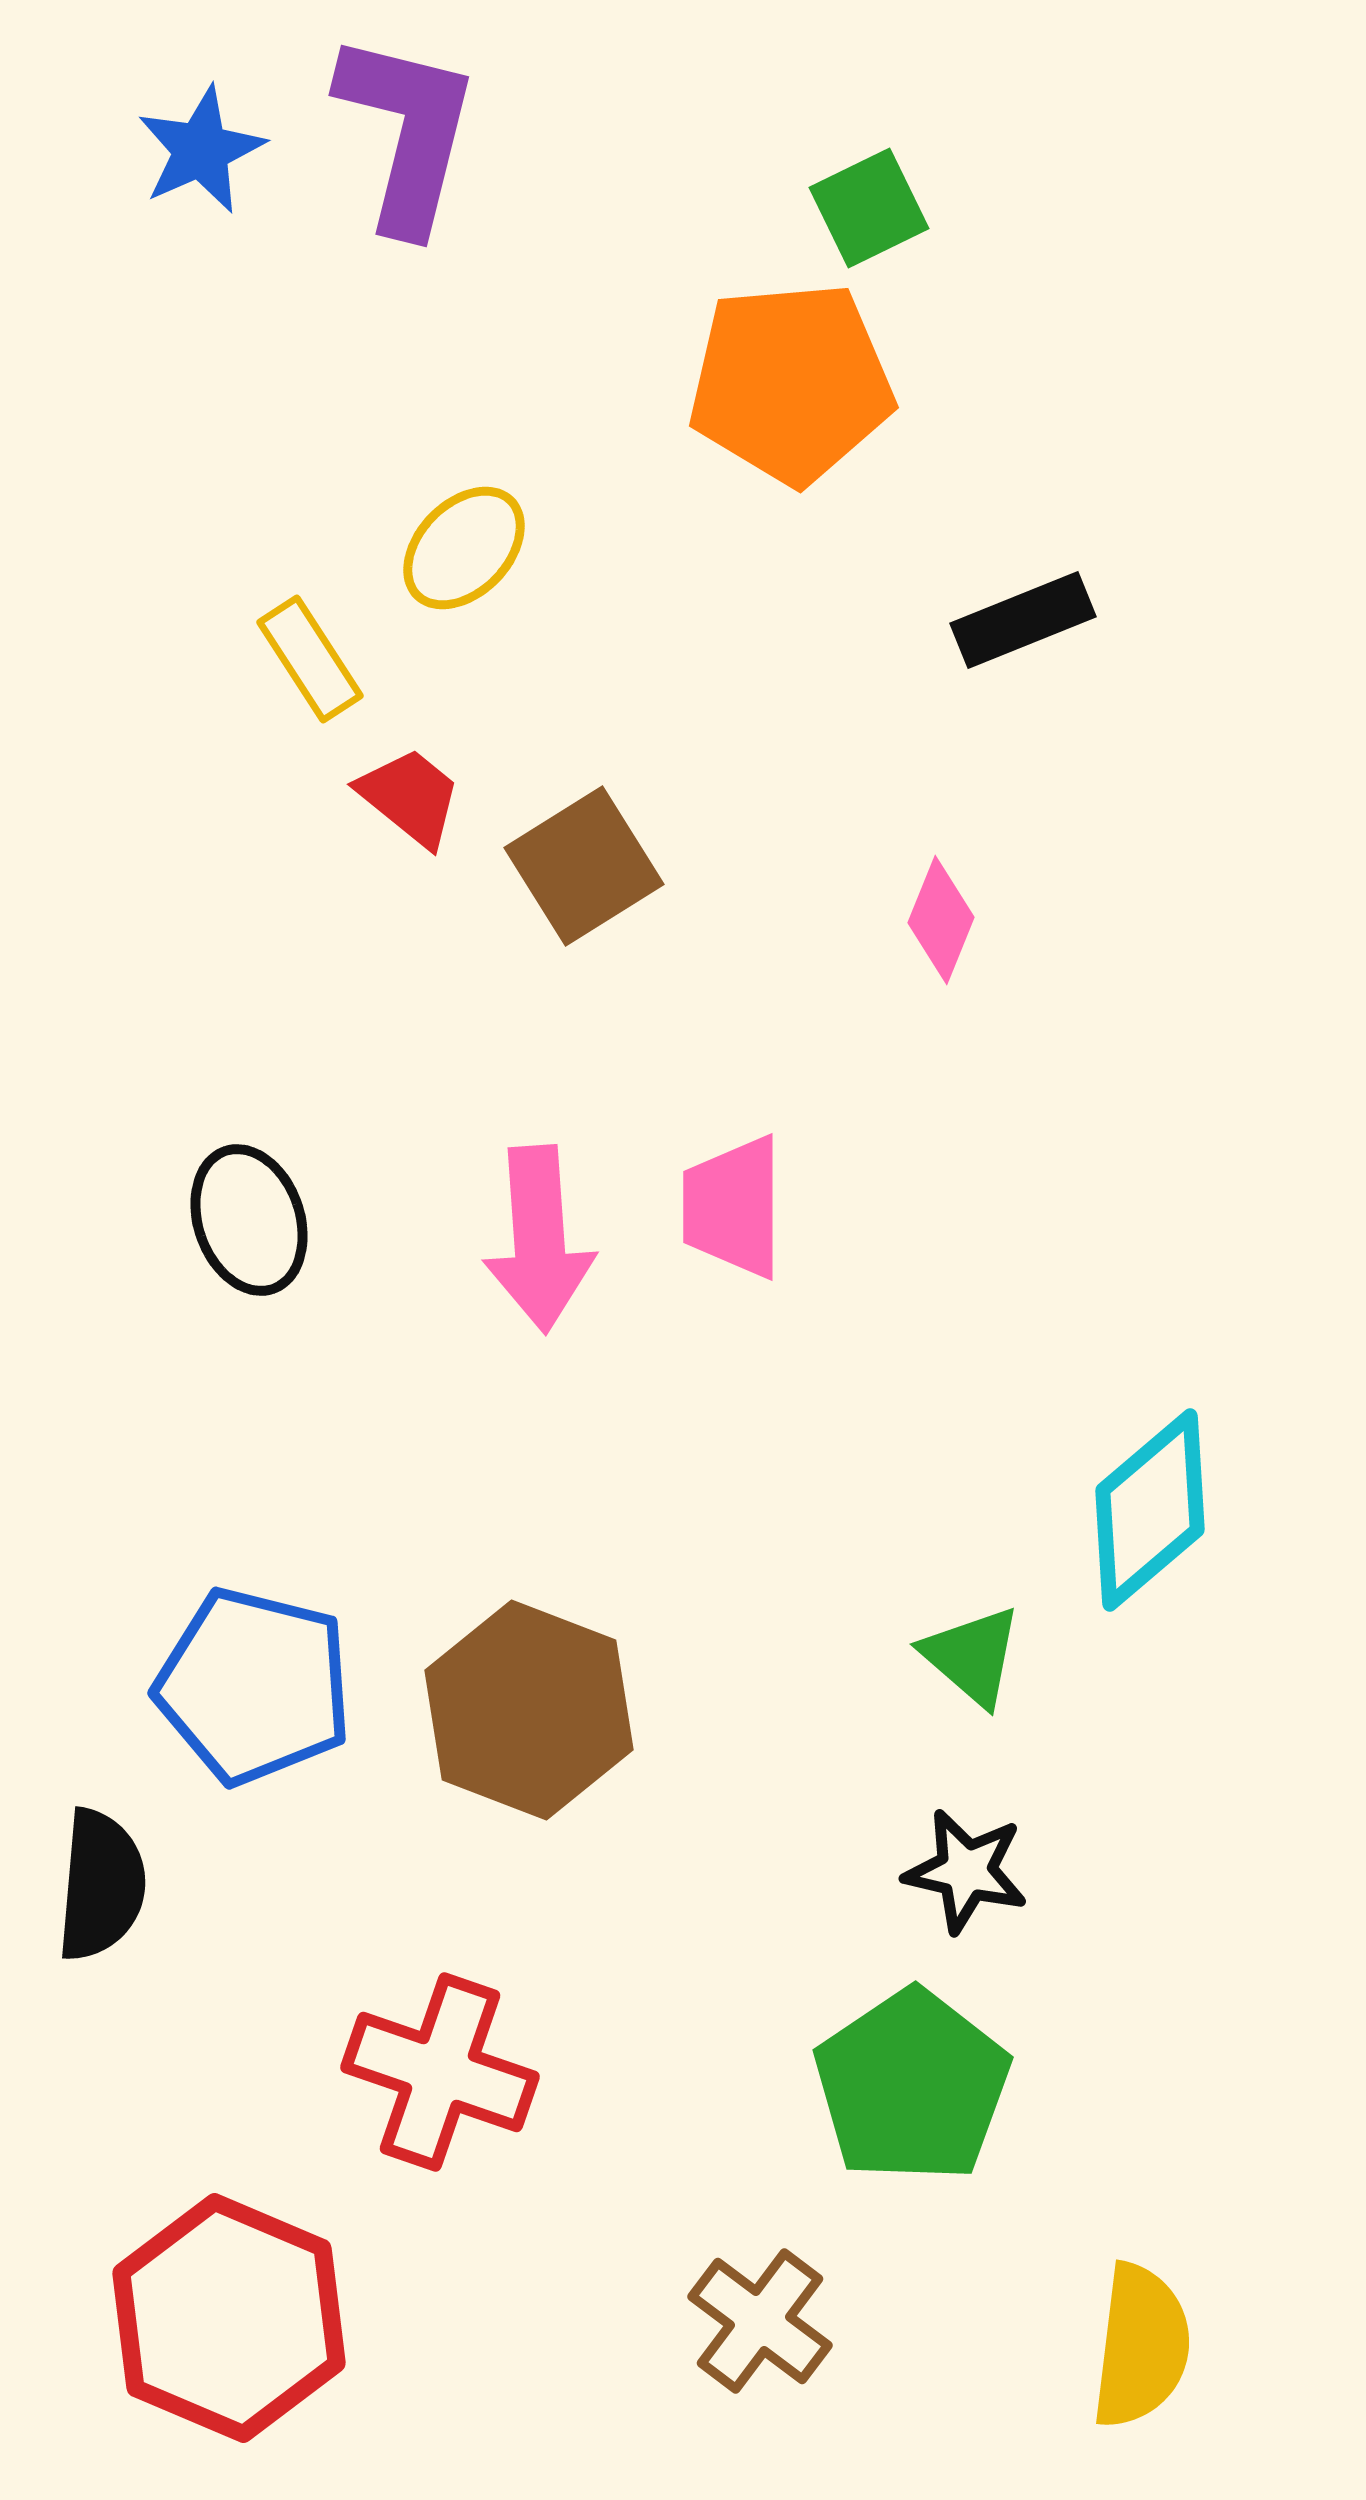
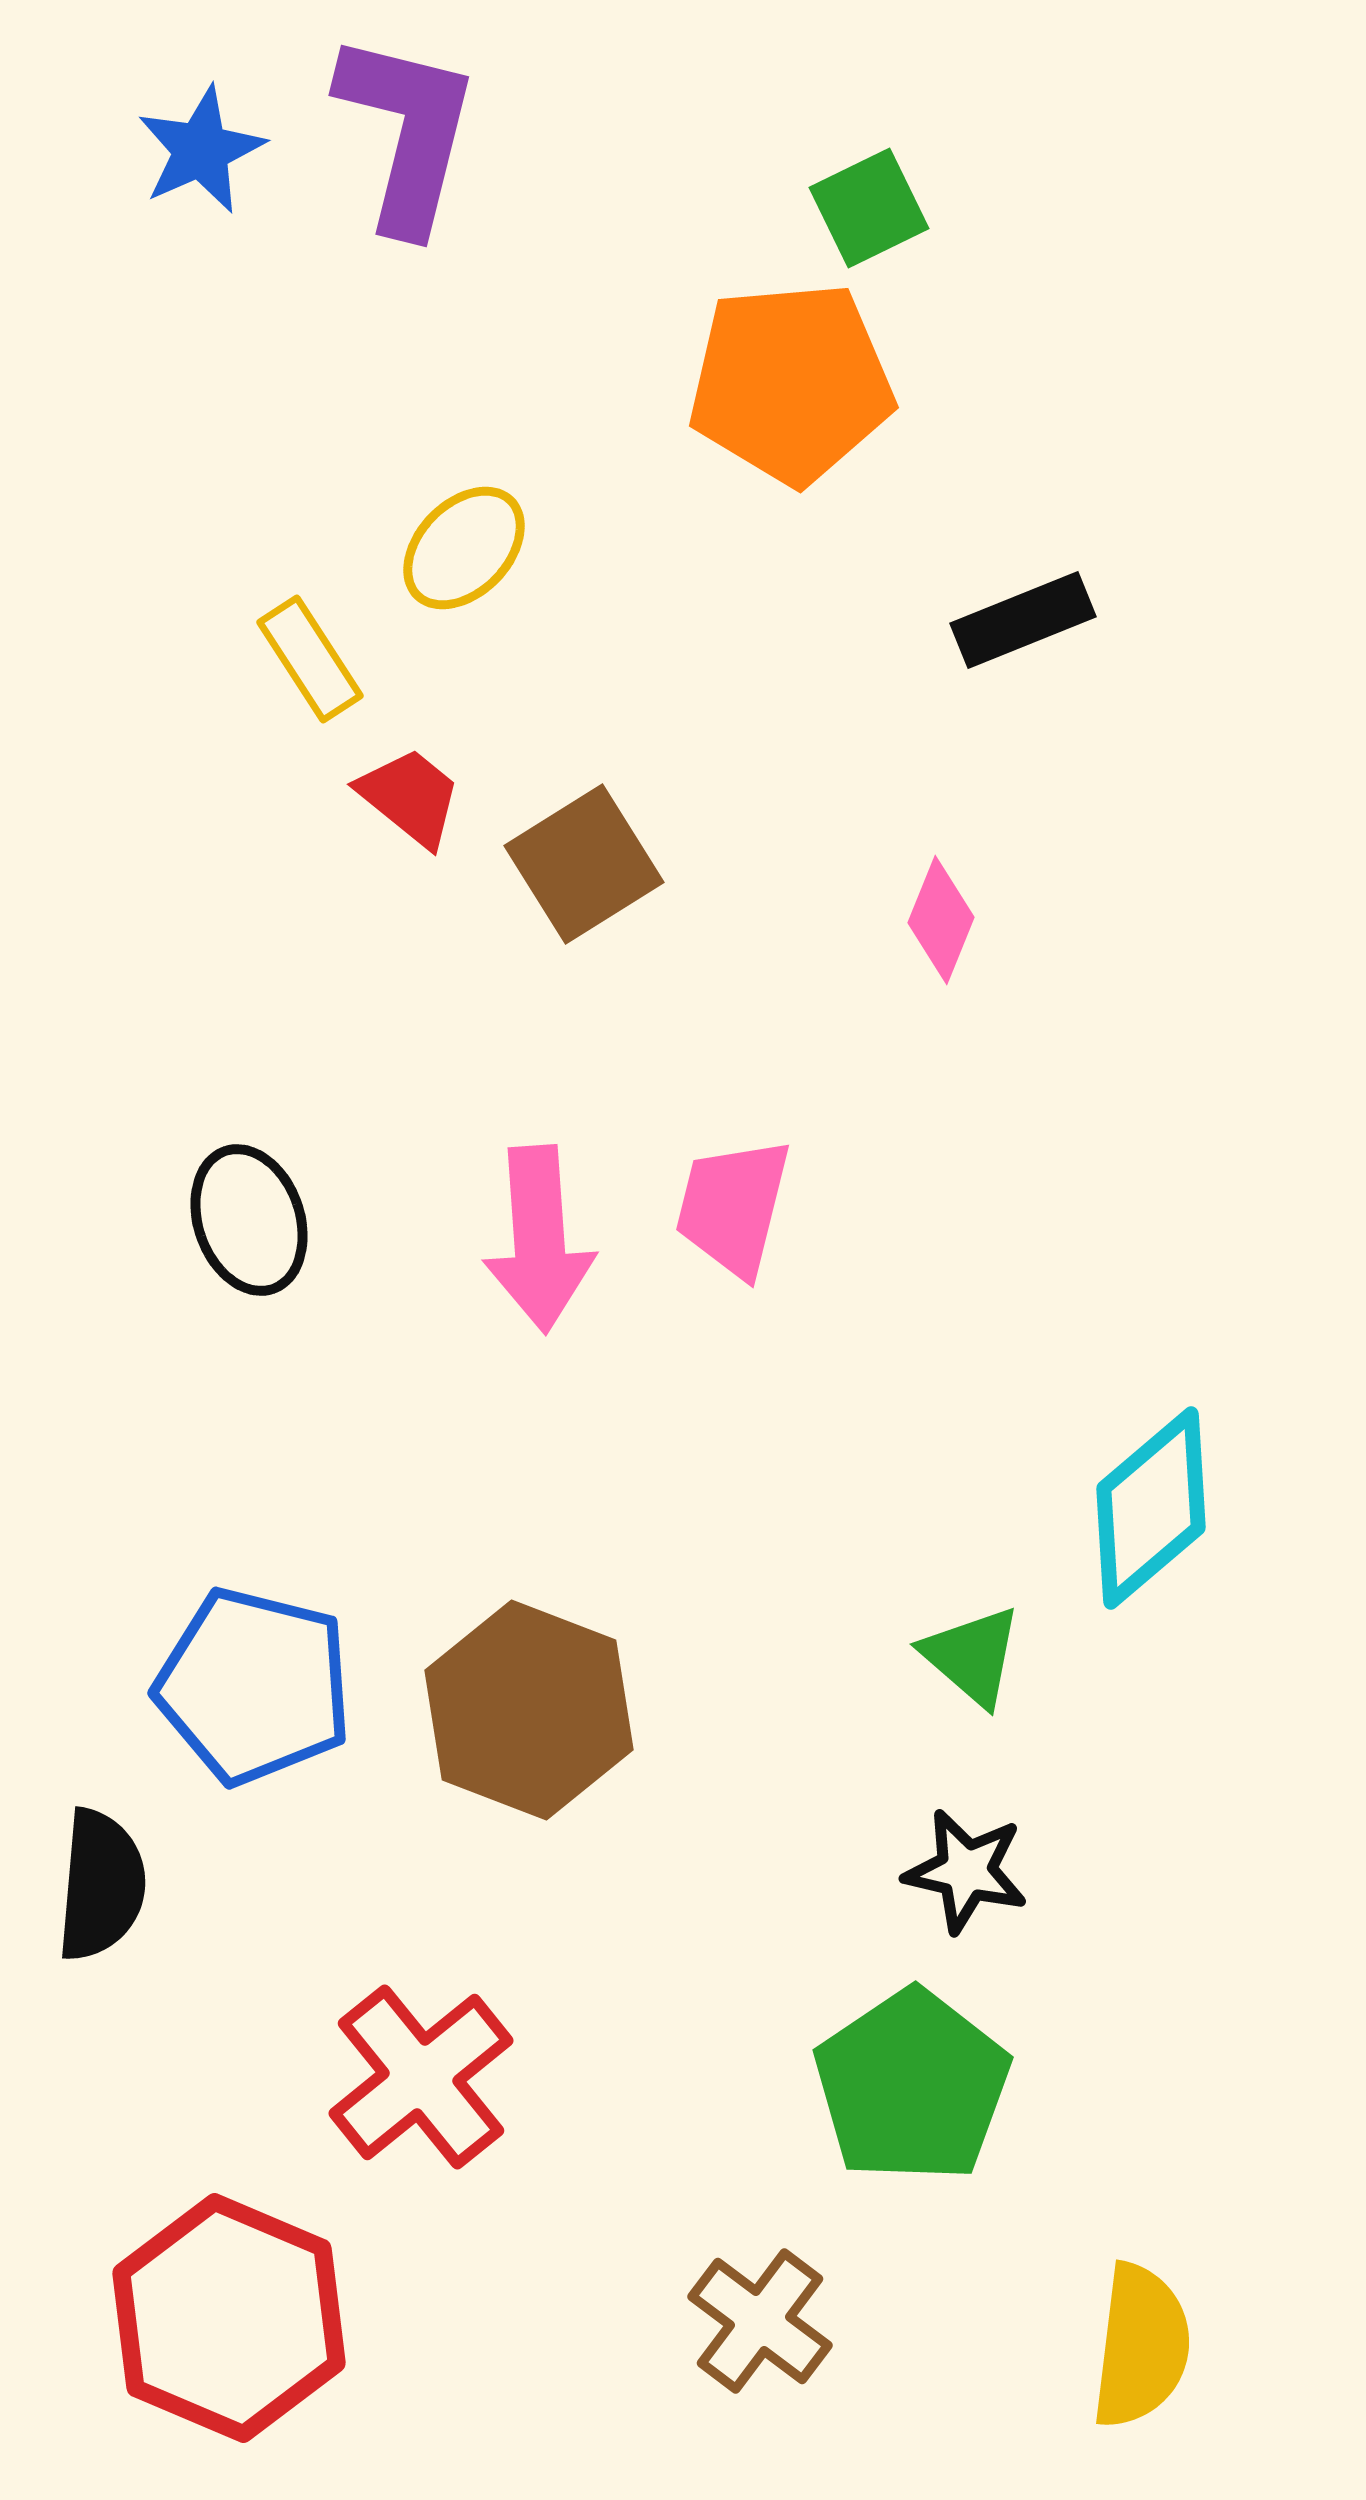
brown square: moved 2 px up
pink trapezoid: rotated 14 degrees clockwise
cyan diamond: moved 1 px right, 2 px up
red cross: moved 19 px left, 5 px down; rotated 32 degrees clockwise
